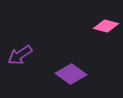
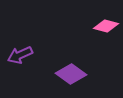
purple arrow: rotated 10 degrees clockwise
